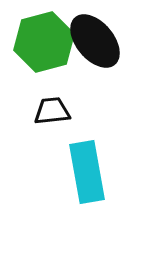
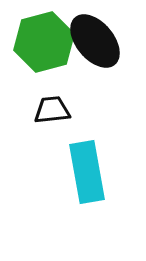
black trapezoid: moved 1 px up
